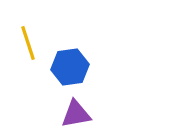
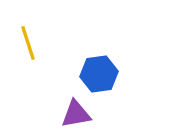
blue hexagon: moved 29 px right, 7 px down
